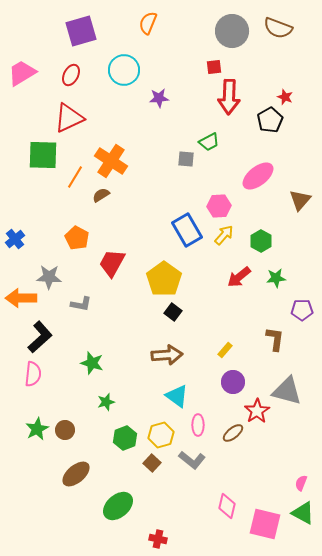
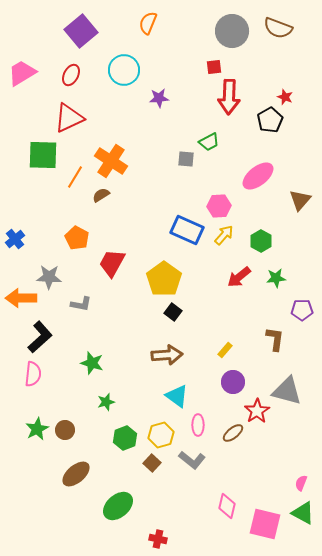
purple square at (81, 31): rotated 24 degrees counterclockwise
blue rectangle at (187, 230): rotated 36 degrees counterclockwise
